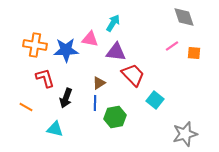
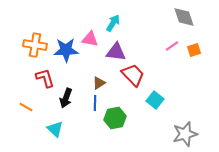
orange square: moved 3 px up; rotated 24 degrees counterclockwise
green hexagon: moved 1 px down
cyan triangle: rotated 30 degrees clockwise
